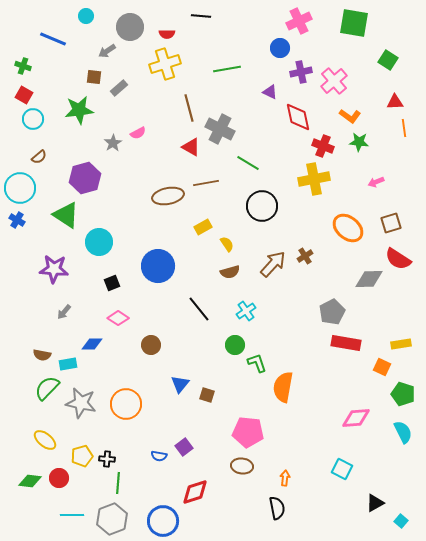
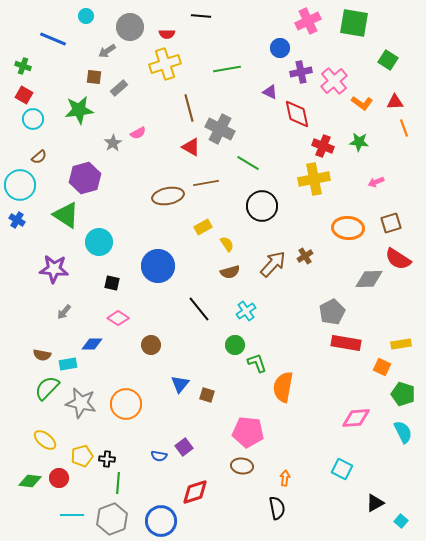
pink cross at (299, 21): moved 9 px right
orange L-shape at (350, 116): moved 12 px right, 13 px up
red diamond at (298, 117): moved 1 px left, 3 px up
orange line at (404, 128): rotated 12 degrees counterclockwise
cyan circle at (20, 188): moved 3 px up
orange ellipse at (348, 228): rotated 36 degrees counterclockwise
black square at (112, 283): rotated 35 degrees clockwise
blue circle at (163, 521): moved 2 px left
